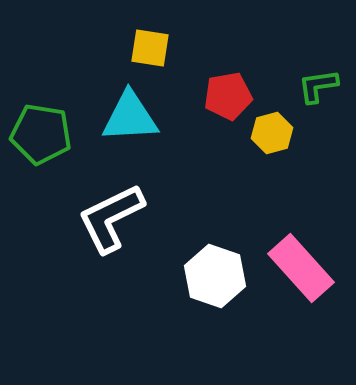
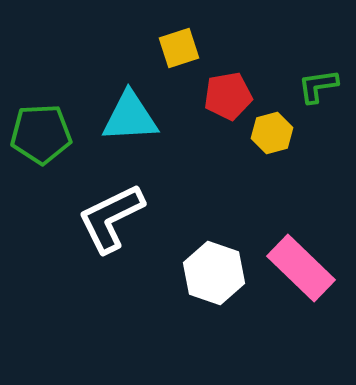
yellow square: moved 29 px right; rotated 27 degrees counterclockwise
green pentagon: rotated 12 degrees counterclockwise
pink rectangle: rotated 4 degrees counterclockwise
white hexagon: moved 1 px left, 3 px up
